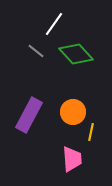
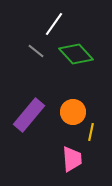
purple rectangle: rotated 12 degrees clockwise
